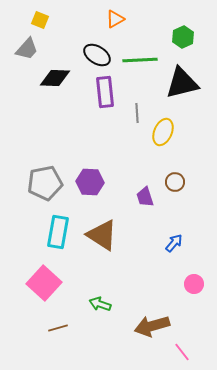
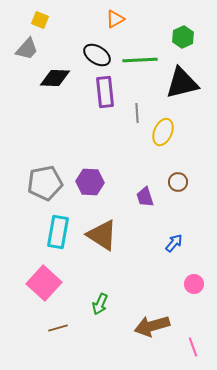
brown circle: moved 3 px right
green arrow: rotated 85 degrees counterclockwise
pink line: moved 11 px right, 5 px up; rotated 18 degrees clockwise
